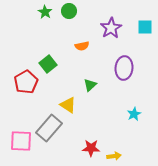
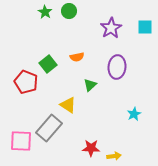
orange semicircle: moved 5 px left, 11 px down
purple ellipse: moved 7 px left, 1 px up
red pentagon: rotated 20 degrees counterclockwise
